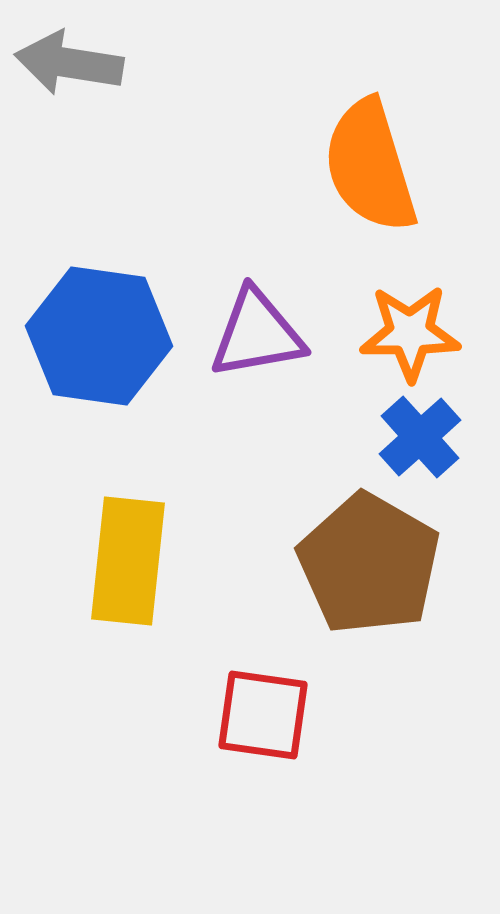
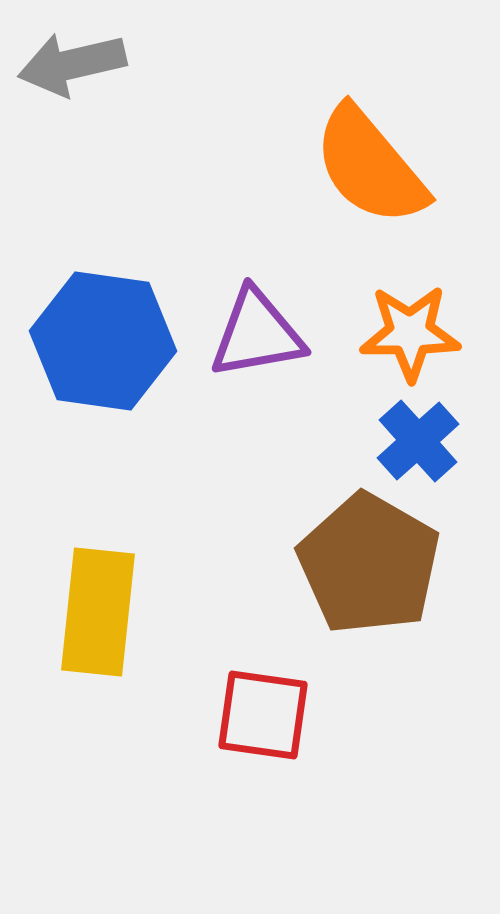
gray arrow: moved 3 px right, 1 px down; rotated 22 degrees counterclockwise
orange semicircle: rotated 23 degrees counterclockwise
blue hexagon: moved 4 px right, 5 px down
blue cross: moved 2 px left, 4 px down
yellow rectangle: moved 30 px left, 51 px down
